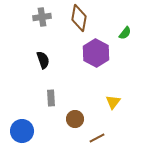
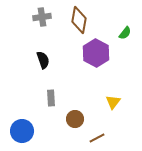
brown diamond: moved 2 px down
